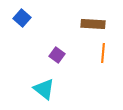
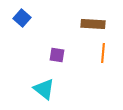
purple square: rotated 28 degrees counterclockwise
